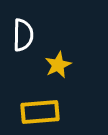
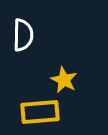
yellow star: moved 6 px right, 15 px down; rotated 20 degrees counterclockwise
